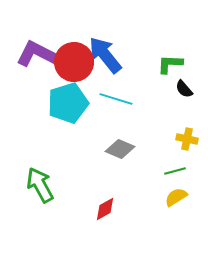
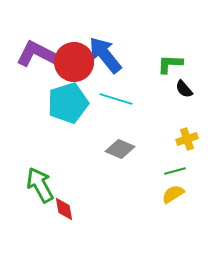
yellow cross: rotated 30 degrees counterclockwise
yellow semicircle: moved 3 px left, 3 px up
red diamond: moved 41 px left; rotated 70 degrees counterclockwise
